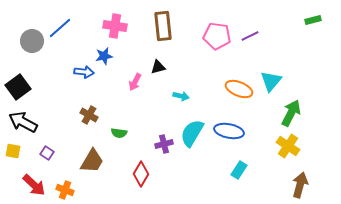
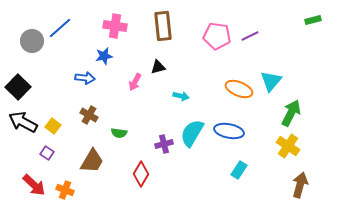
blue arrow: moved 1 px right, 6 px down
black square: rotated 10 degrees counterclockwise
yellow square: moved 40 px right, 25 px up; rotated 28 degrees clockwise
